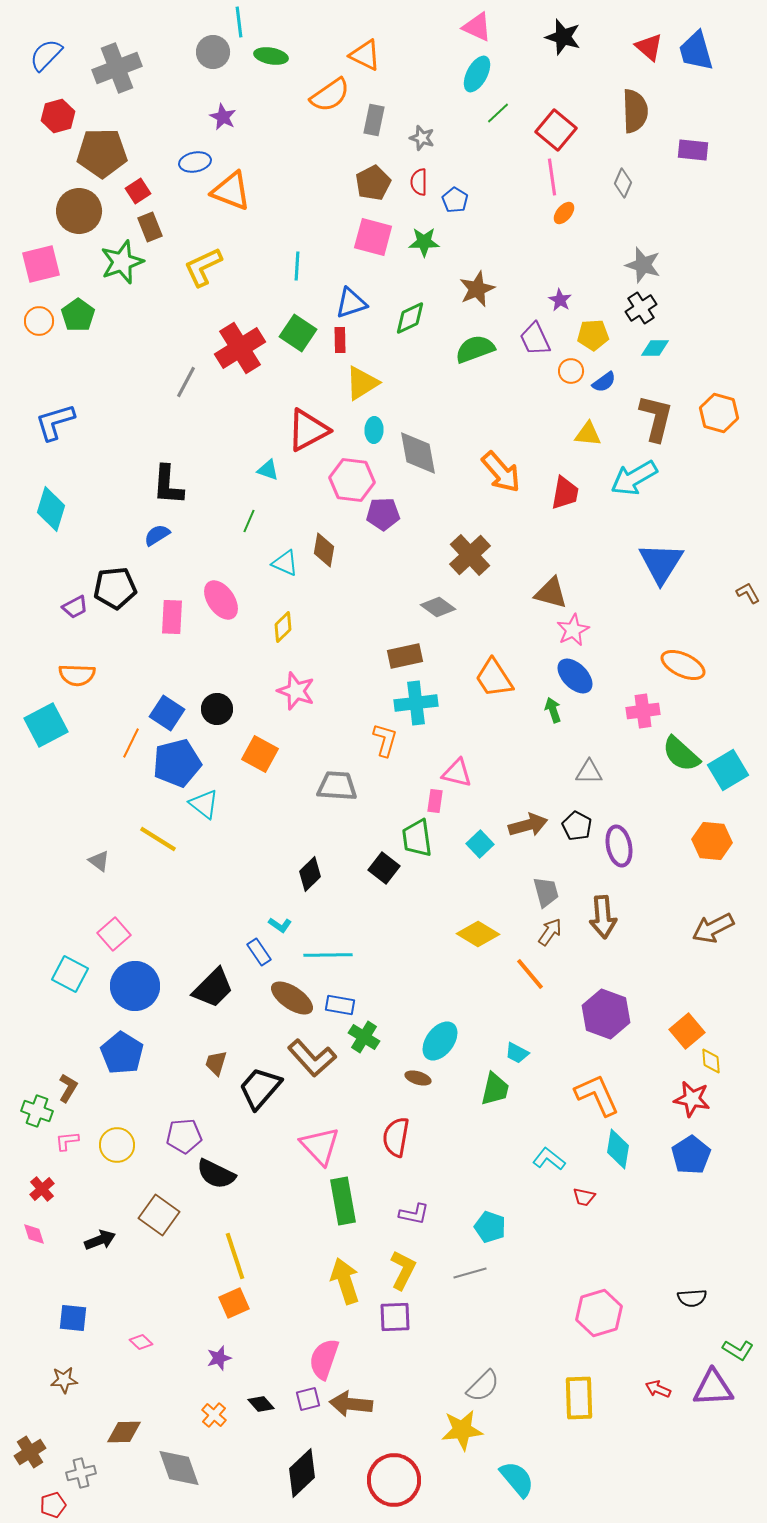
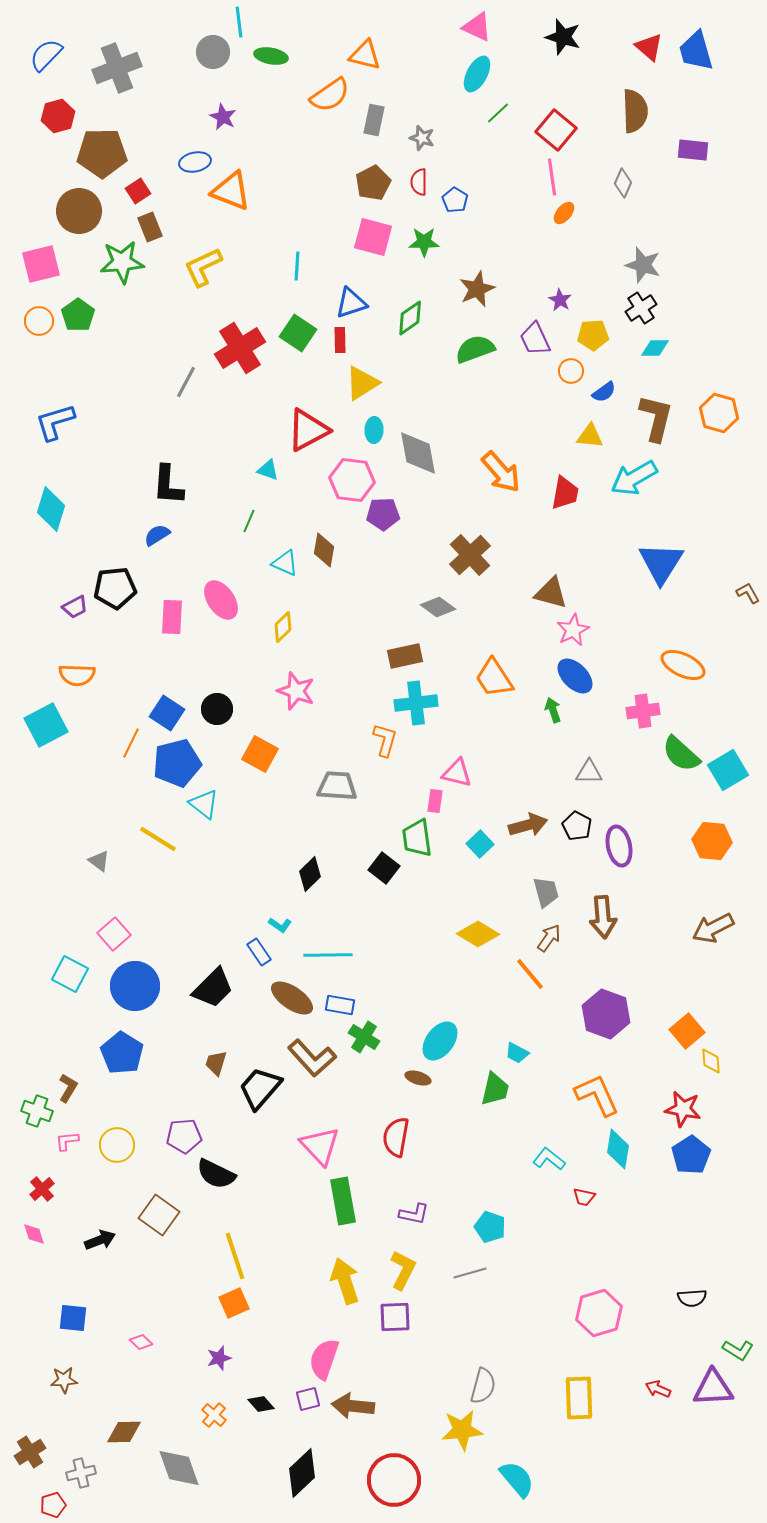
orange triangle at (365, 55): rotated 12 degrees counterclockwise
green star at (122, 262): rotated 15 degrees clockwise
green diamond at (410, 318): rotated 9 degrees counterclockwise
blue semicircle at (604, 382): moved 10 px down
yellow triangle at (588, 434): moved 2 px right, 2 px down
brown arrow at (550, 932): moved 1 px left, 6 px down
red star at (692, 1099): moved 9 px left, 10 px down
gray semicircle at (483, 1386): rotated 30 degrees counterclockwise
brown arrow at (351, 1404): moved 2 px right, 2 px down
